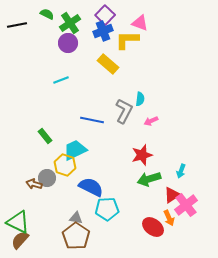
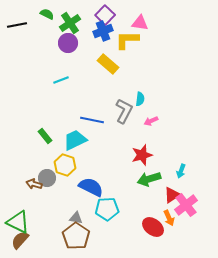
pink triangle: rotated 12 degrees counterclockwise
cyan trapezoid: moved 10 px up
